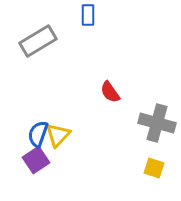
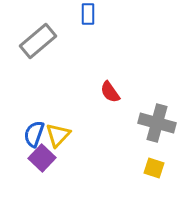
blue rectangle: moved 1 px up
gray rectangle: rotated 9 degrees counterclockwise
blue semicircle: moved 4 px left
purple square: moved 6 px right, 2 px up; rotated 12 degrees counterclockwise
